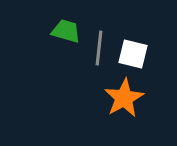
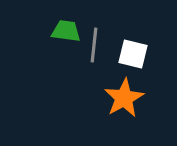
green trapezoid: rotated 8 degrees counterclockwise
gray line: moved 5 px left, 3 px up
